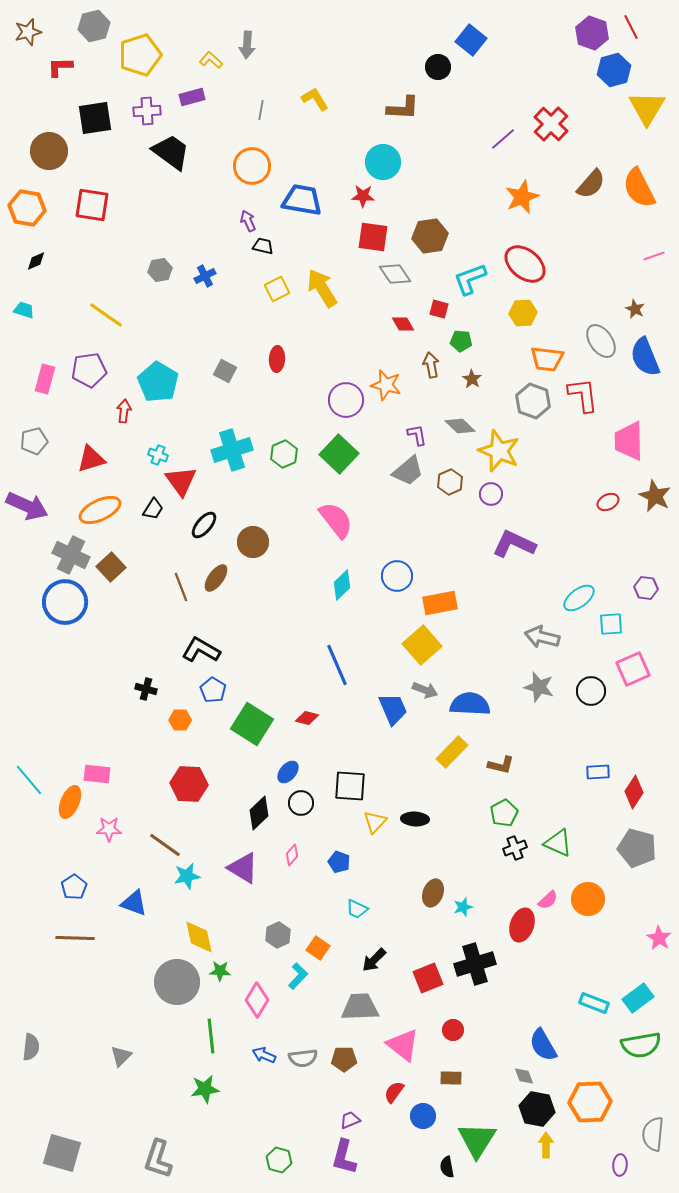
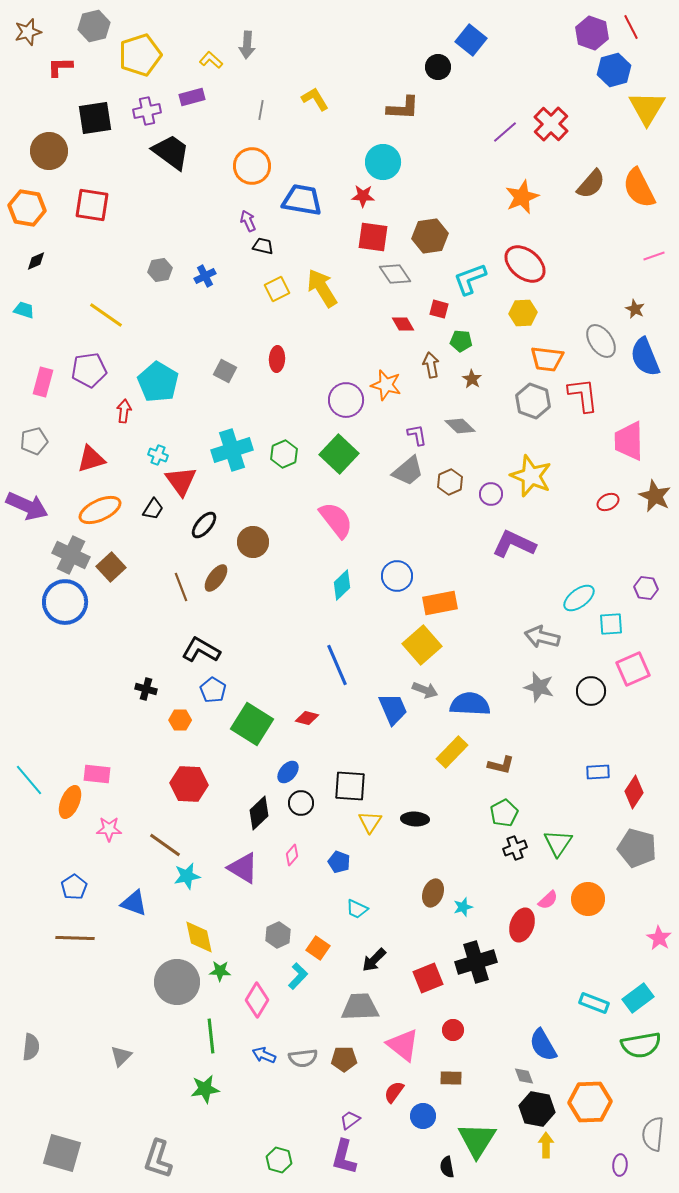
purple cross at (147, 111): rotated 8 degrees counterclockwise
purple line at (503, 139): moved 2 px right, 7 px up
pink rectangle at (45, 379): moved 2 px left, 3 px down
yellow star at (499, 451): moved 32 px right, 25 px down
yellow triangle at (375, 822): moved 5 px left; rotated 10 degrees counterclockwise
green triangle at (558, 843): rotated 40 degrees clockwise
black cross at (475, 964): moved 1 px right, 2 px up
purple trapezoid at (350, 1120): rotated 15 degrees counterclockwise
